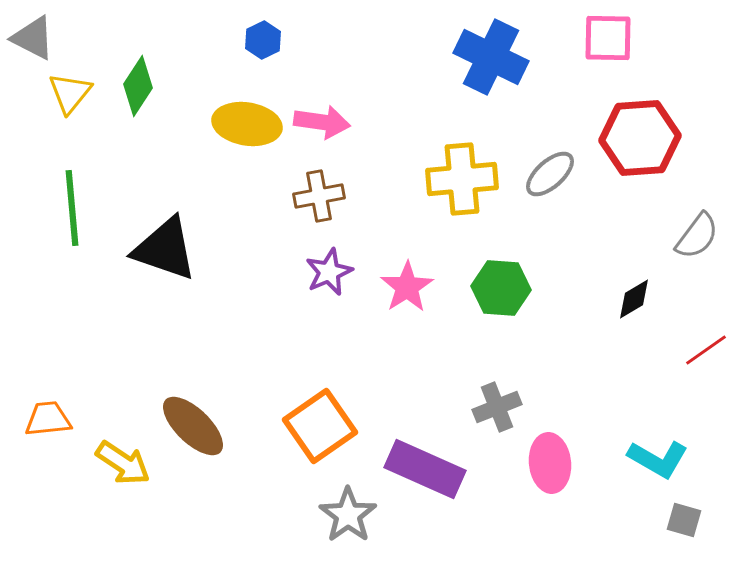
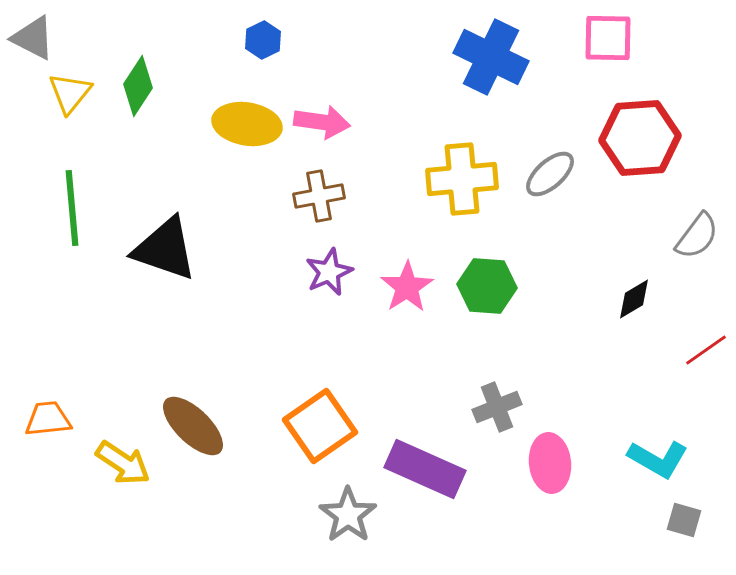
green hexagon: moved 14 px left, 2 px up
